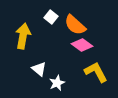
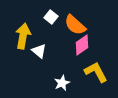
pink diamond: rotated 70 degrees counterclockwise
white triangle: moved 18 px up
white star: moved 5 px right
